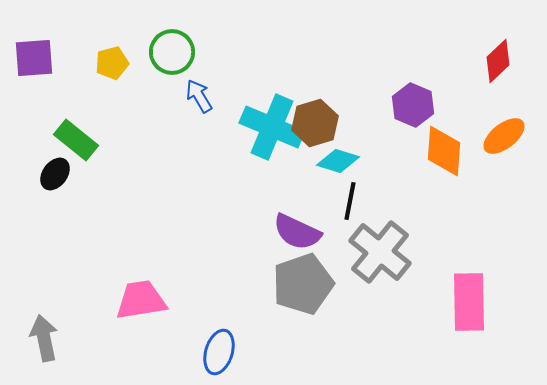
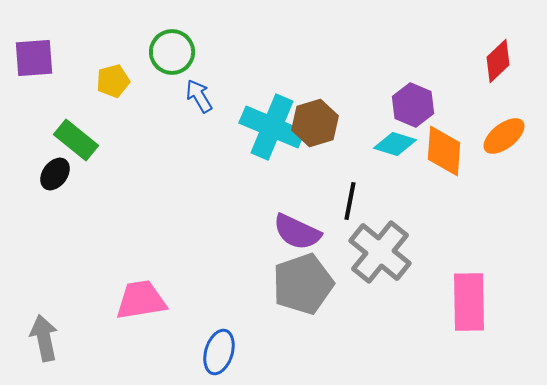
yellow pentagon: moved 1 px right, 18 px down
cyan diamond: moved 57 px right, 17 px up
